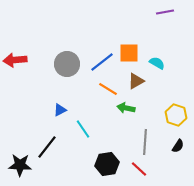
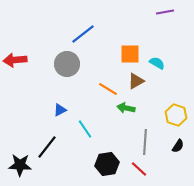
orange square: moved 1 px right, 1 px down
blue line: moved 19 px left, 28 px up
cyan line: moved 2 px right
